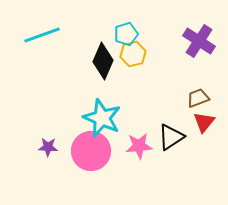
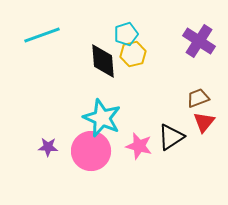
black diamond: rotated 27 degrees counterclockwise
pink star: rotated 20 degrees clockwise
